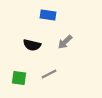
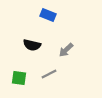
blue rectangle: rotated 14 degrees clockwise
gray arrow: moved 1 px right, 8 px down
